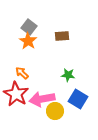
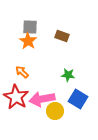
gray square: moved 1 px right; rotated 35 degrees counterclockwise
brown rectangle: rotated 24 degrees clockwise
orange arrow: moved 1 px up
red star: moved 3 px down
